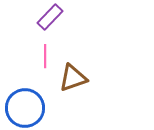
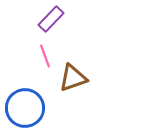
purple rectangle: moved 1 px right, 2 px down
pink line: rotated 20 degrees counterclockwise
